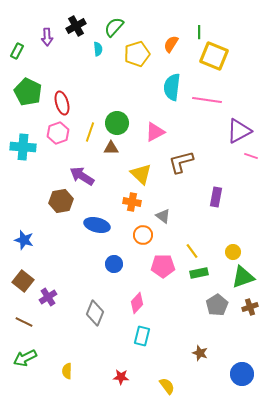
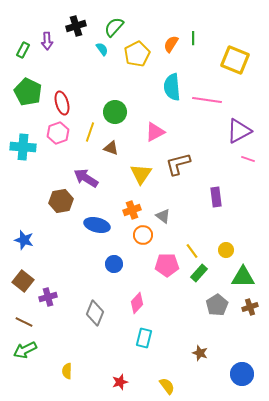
black cross at (76, 26): rotated 12 degrees clockwise
green line at (199, 32): moved 6 px left, 6 px down
purple arrow at (47, 37): moved 4 px down
cyan semicircle at (98, 49): moved 4 px right; rotated 32 degrees counterclockwise
green rectangle at (17, 51): moved 6 px right, 1 px up
yellow pentagon at (137, 54): rotated 10 degrees counterclockwise
yellow square at (214, 56): moved 21 px right, 4 px down
cyan semicircle at (172, 87): rotated 12 degrees counterclockwise
green circle at (117, 123): moved 2 px left, 11 px up
brown triangle at (111, 148): rotated 21 degrees clockwise
pink line at (251, 156): moved 3 px left, 3 px down
brown L-shape at (181, 162): moved 3 px left, 2 px down
yellow triangle at (141, 174): rotated 20 degrees clockwise
purple arrow at (82, 176): moved 4 px right, 2 px down
purple rectangle at (216, 197): rotated 18 degrees counterclockwise
orange cross at (132, 202): moved 8 px down; rotated 30 degrees counterclockwise
yellow circle at (233, 252): moved 7 px left, 2 px up
pink pentagon at (163, 266): moved 4 px right, 1 px up
green rectangle at (199, 273): rotated 36 degrees counterclockwise
green triangle at (243, 277): rotated 20 degrees clockwise
purple cross at (48, 297): rotated 18 degrees clockwise
cyan rectangle at (142, 336): moved 2 px right, 2 px down
green arrow at (25, 358): moved 8 px up
red star at (121, 377): moved 1 px left, 5 px down; rotated 21 degrees counterclockwise
